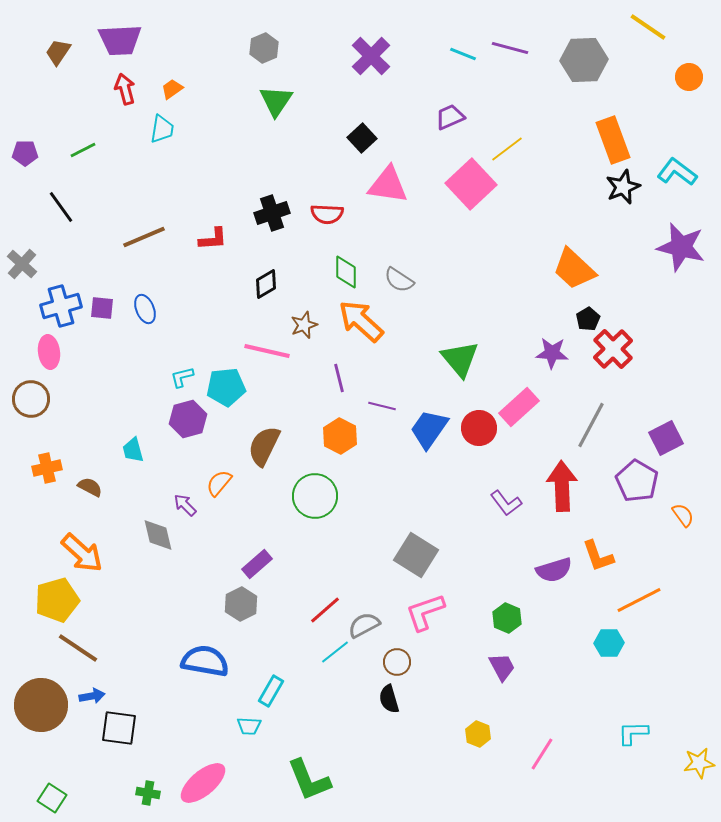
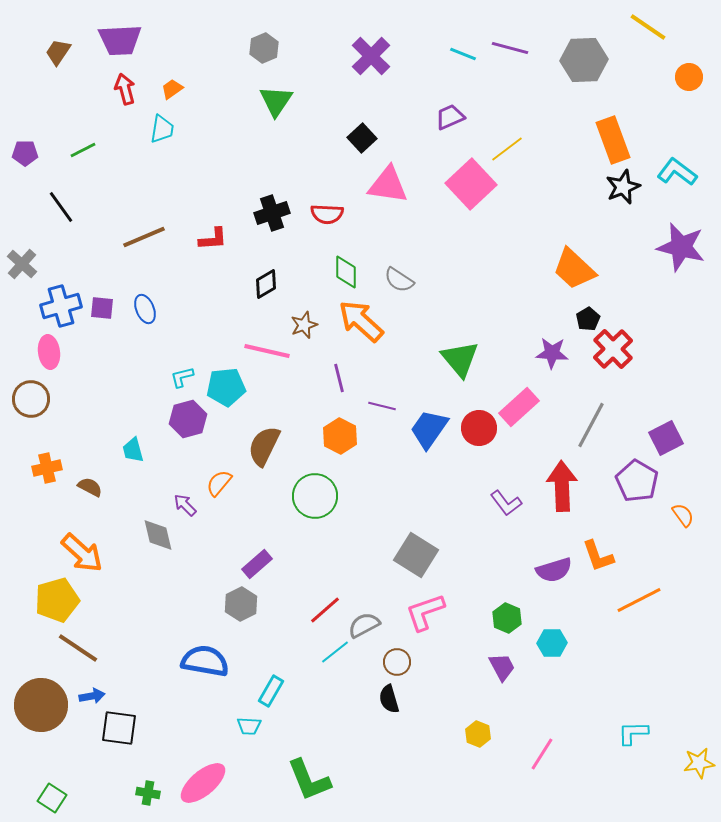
cyan hexagon at (609, 643): moved 57 px left
